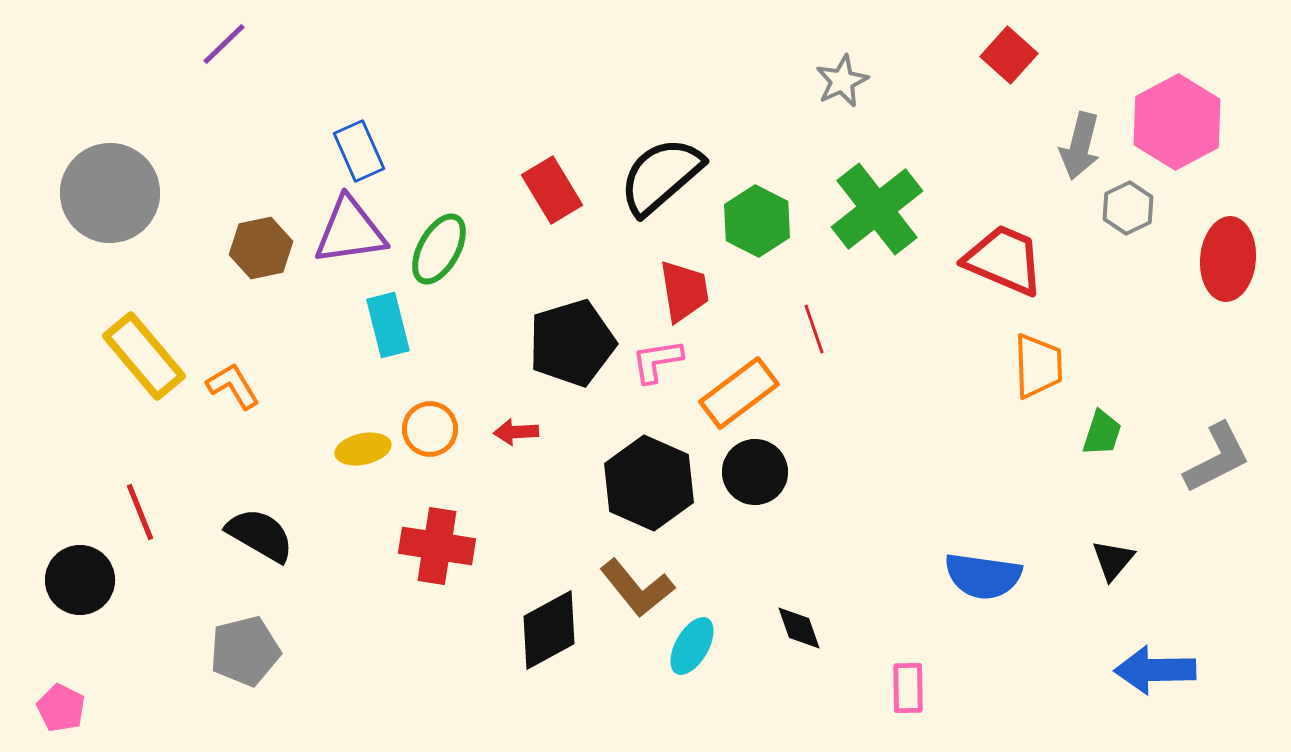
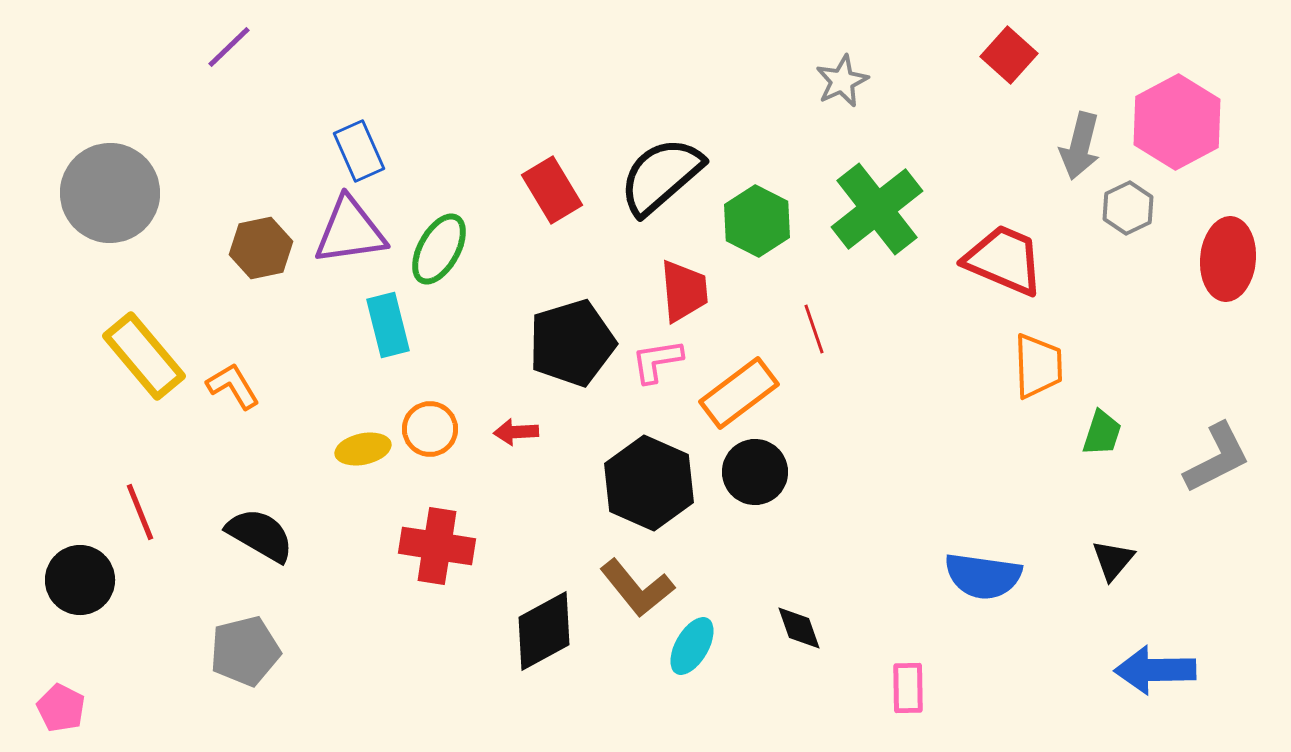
purple line at (224, 44): moved 5 px right, 3 px down
red trapezoid at (684, 291): rotated 4 degrees clockwise
black diamond at (549, 630): moved 5 px left, 1 px down
